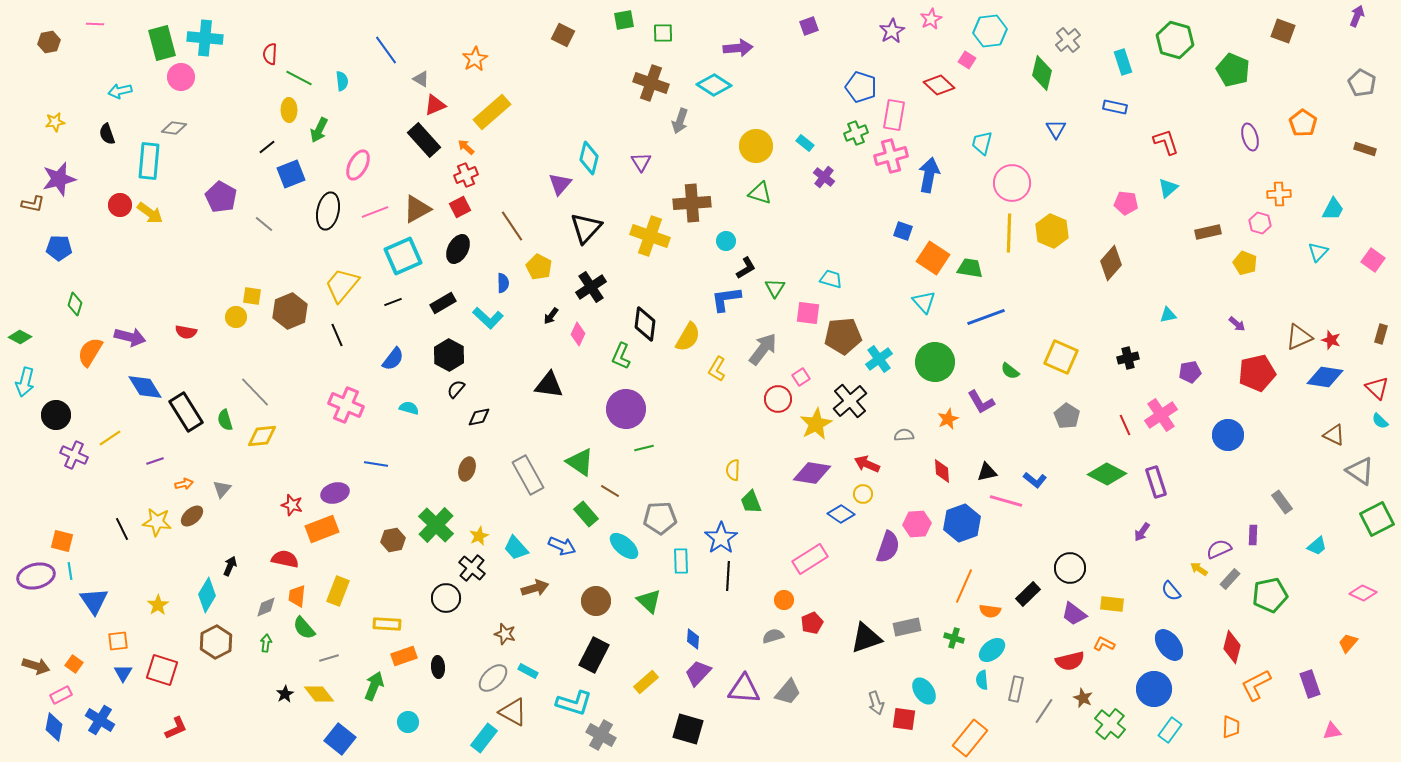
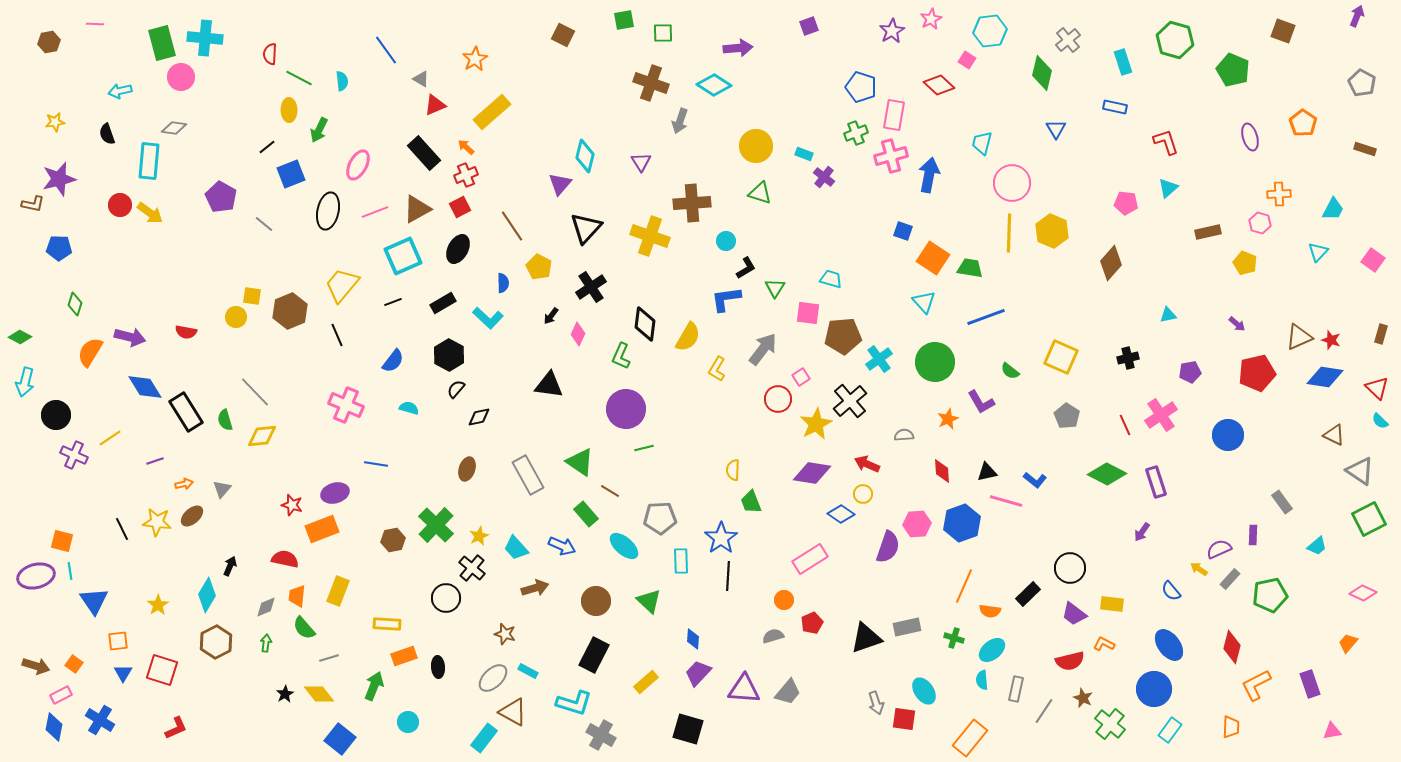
black rectangle at (424, 140): moved 13 px down
cyan rectangle at (805, 143): moved 1 px left, 11 px down; rotated 18 degrees counterclockwise
cyan diamond at (589, 158): moved 4 px left, 2 px up
blue semicircle at (393, 359): moved 2 px down
green square at (1377, 519): moved 8 px left
